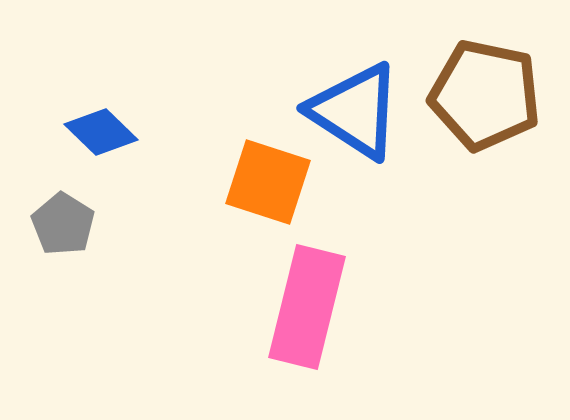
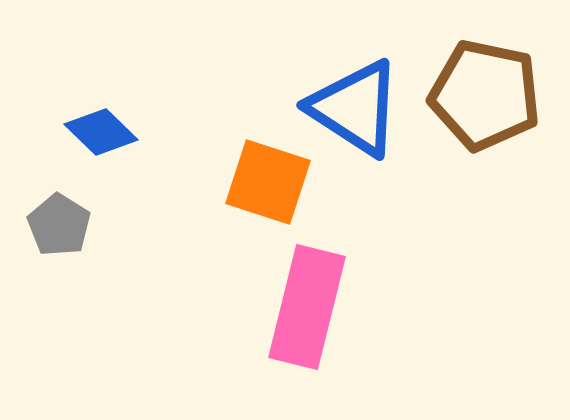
blue triangle: moved 3 px up
gray pentagon: moved 4 px left, 1 px down
